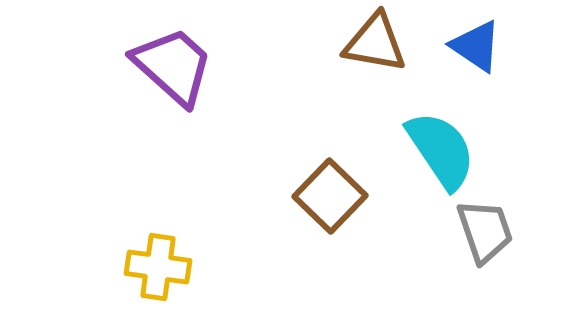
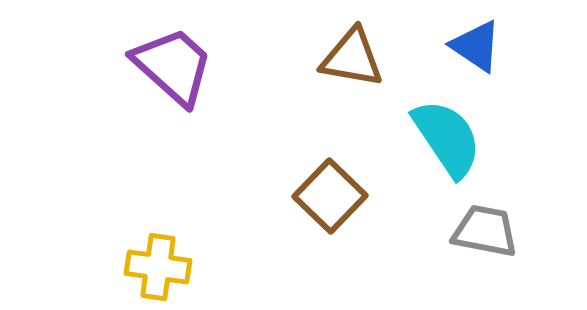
brown triangle: moved 23 px left, 15 px down
cyan semicircle: moved 6 px right, 12 px up
gray trapezoid: rotated 60 degrees counterclockwise
